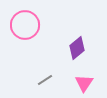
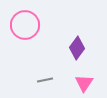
purple diamond: rotated 15 degrees counterclockwise
gray line: rotated 21 degrees clockwise
